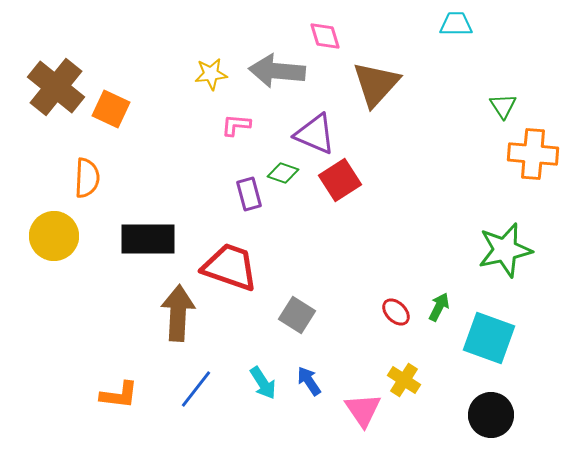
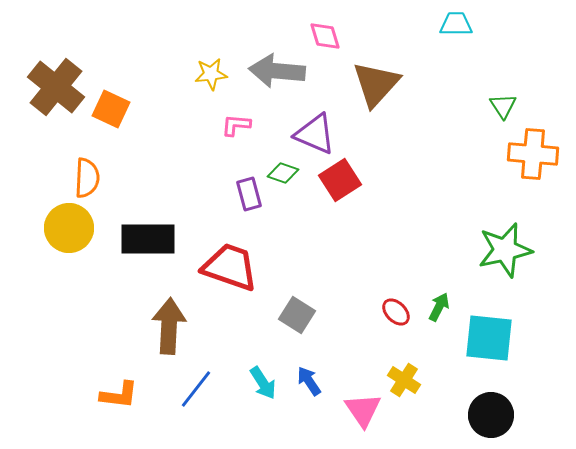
yellow circle: moved 15 px right, 8 px up
brown arrow: moved 9 px left, 13 px down
cyan square: rotated 14 degrees counterclockwise
